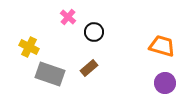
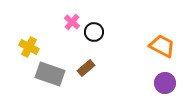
pink cross: moved 4 px right, 5 px down
orange trapezoid: rotated 12 degrees clockwise
brown rectangle: moved 3 px left
